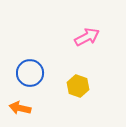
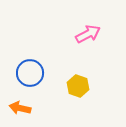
pink arrow: moved 1 px right, 3 px up
